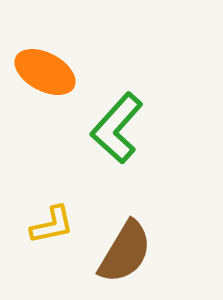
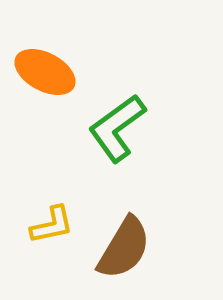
green L-shape: rotated 12 degrees clockwise
brown semicircle: moved 1 px left, 4 px up
